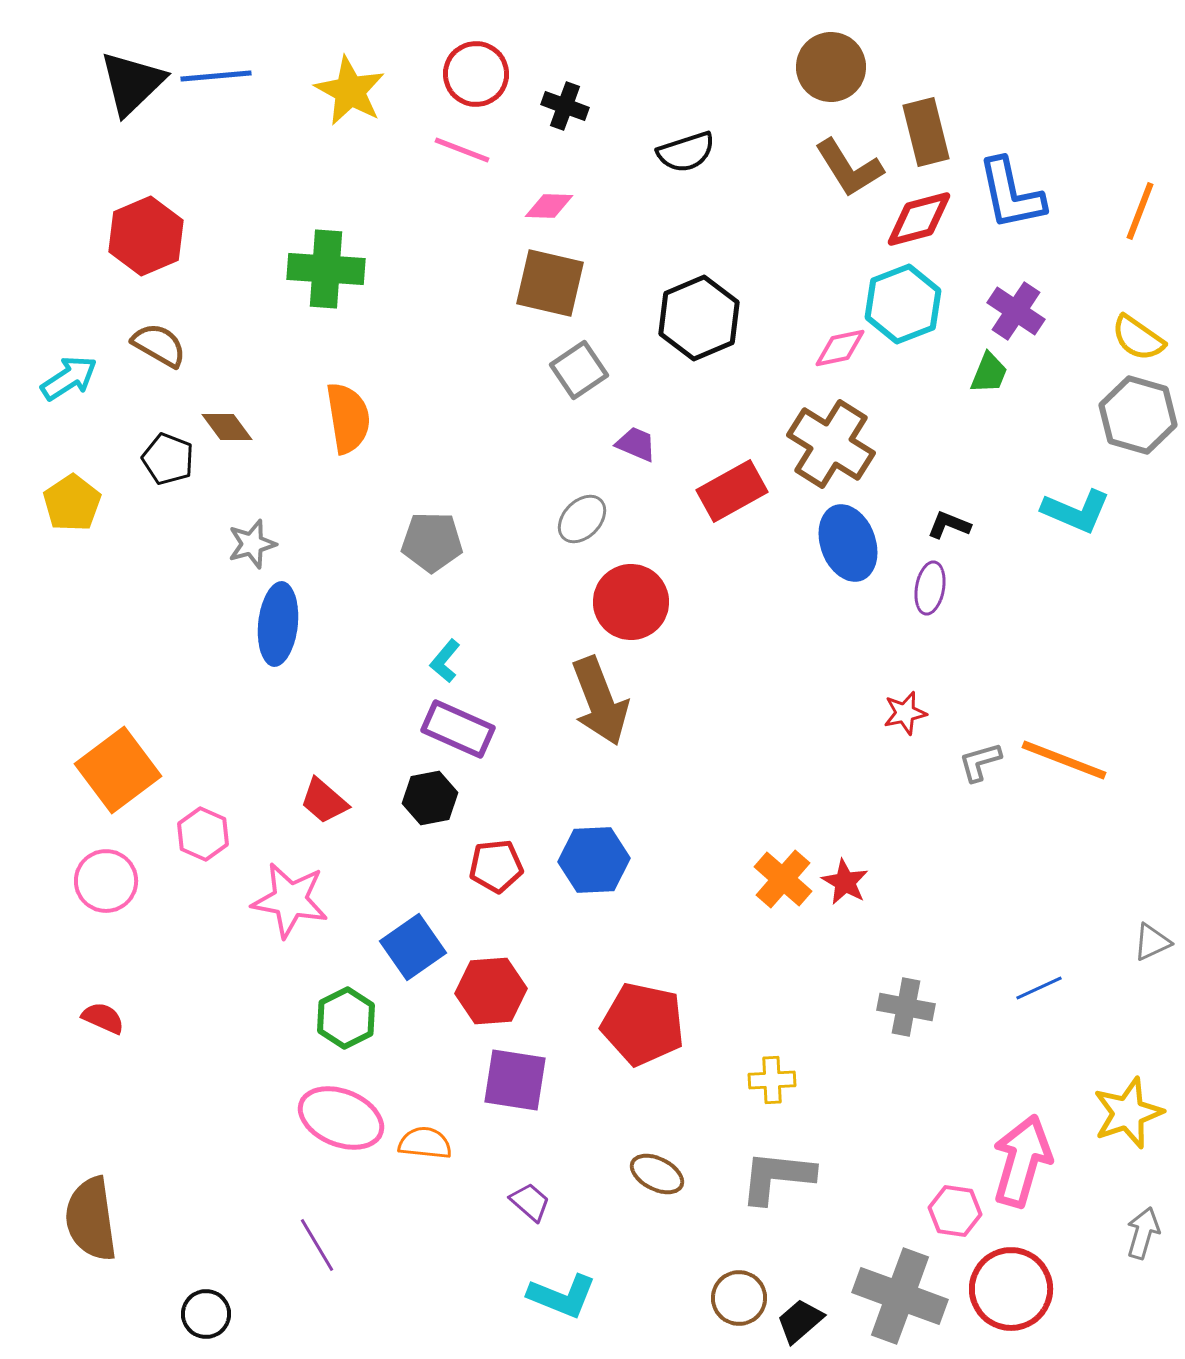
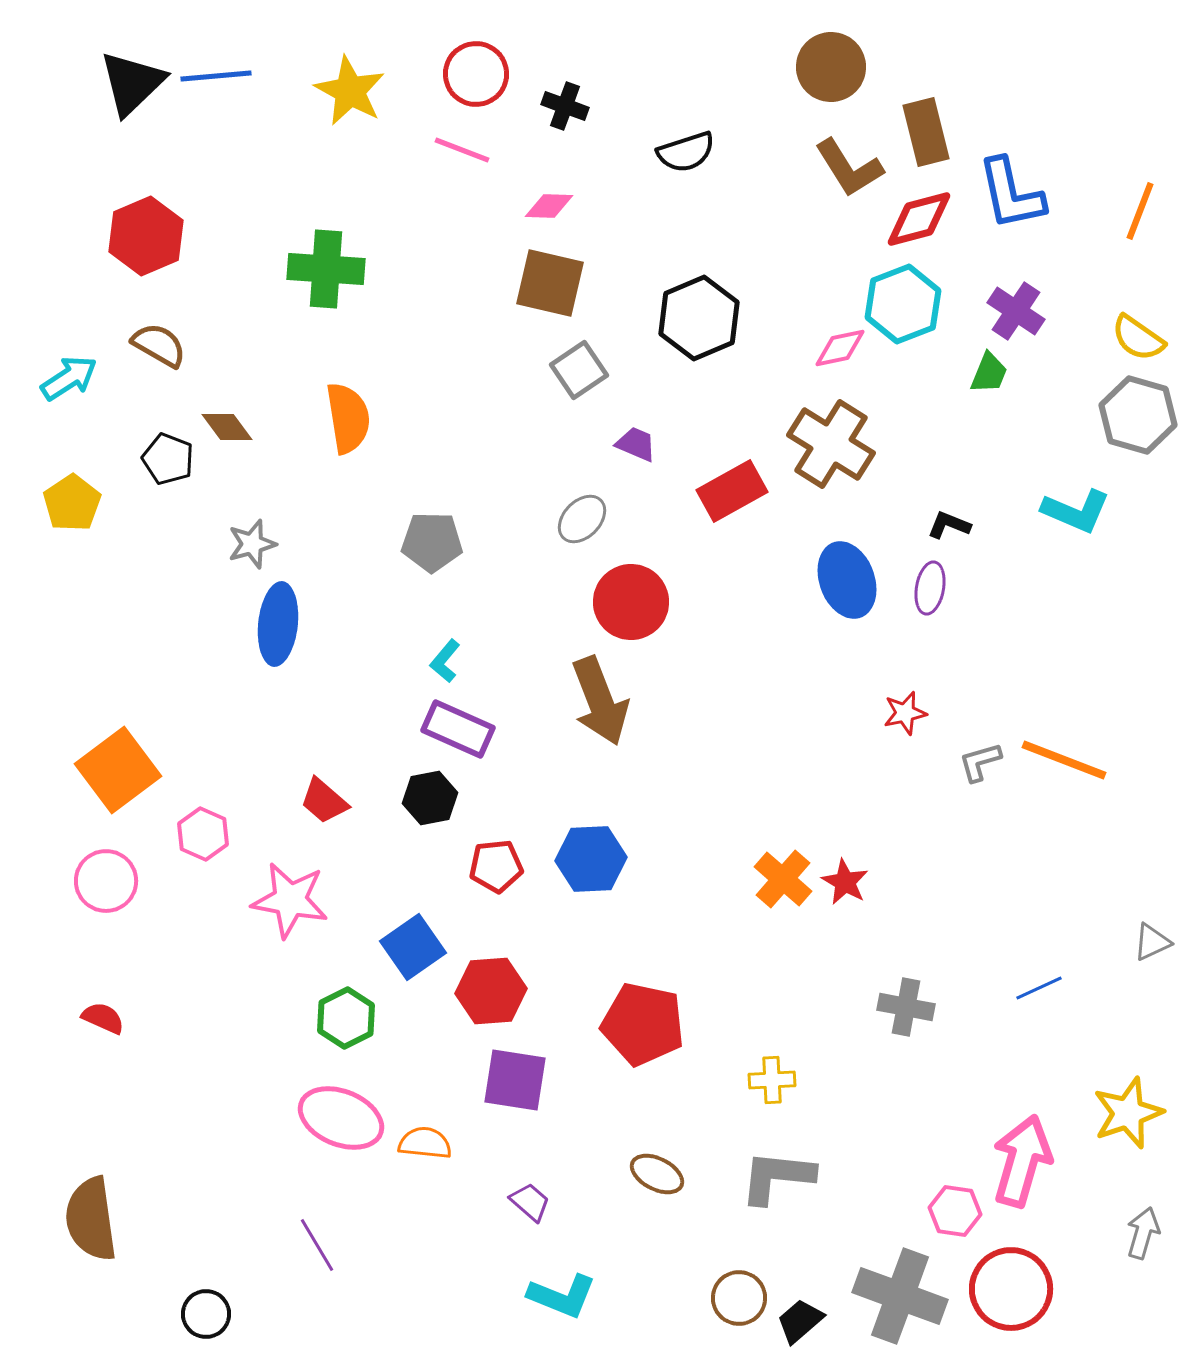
blue ellipse at (848, 543): moved 1 px left, 37 px down
blue hexagon at (594, 860): moved 3 px left, 1 px up
